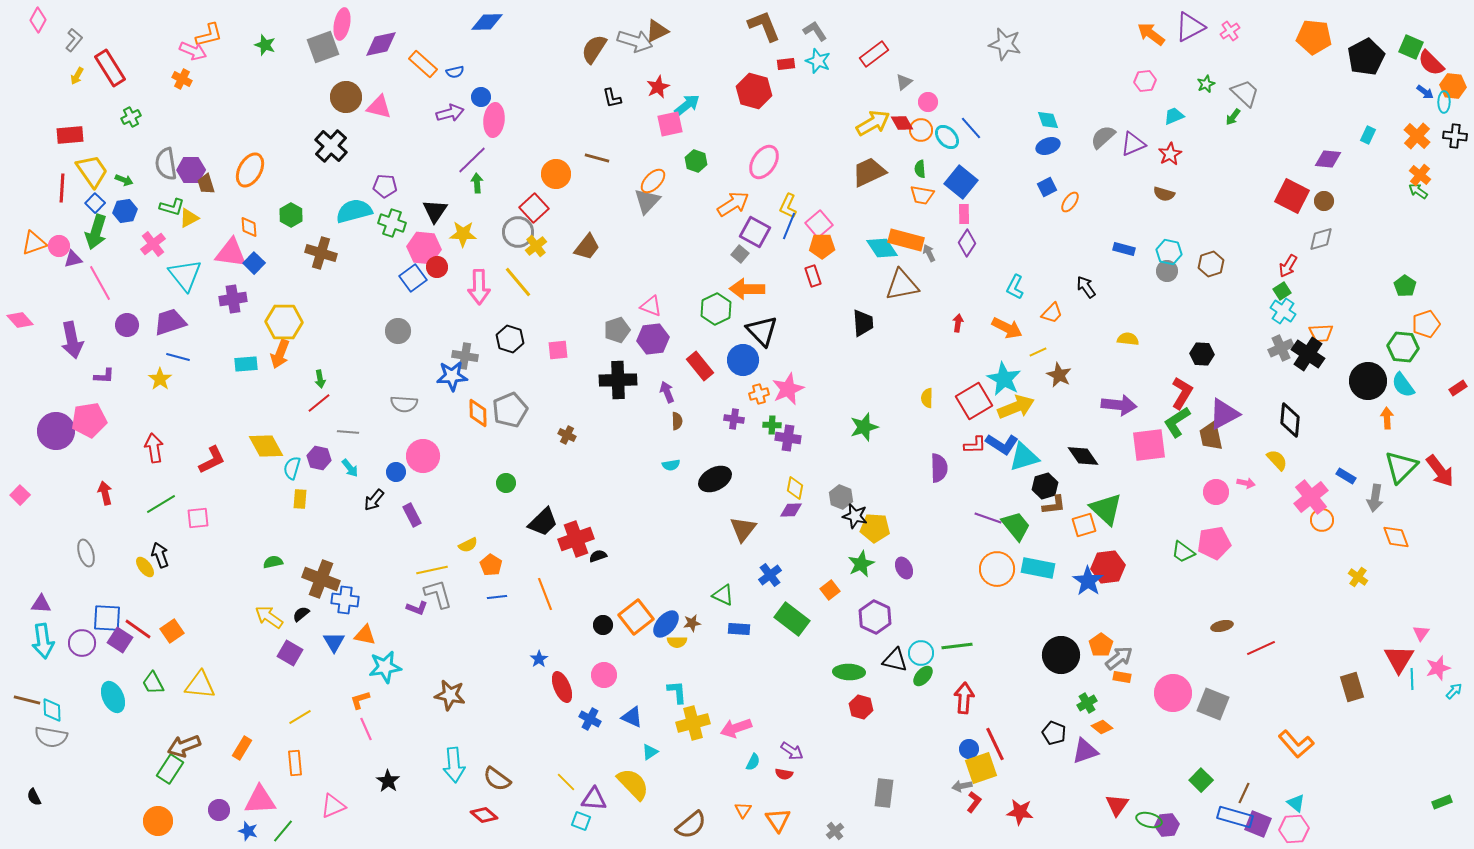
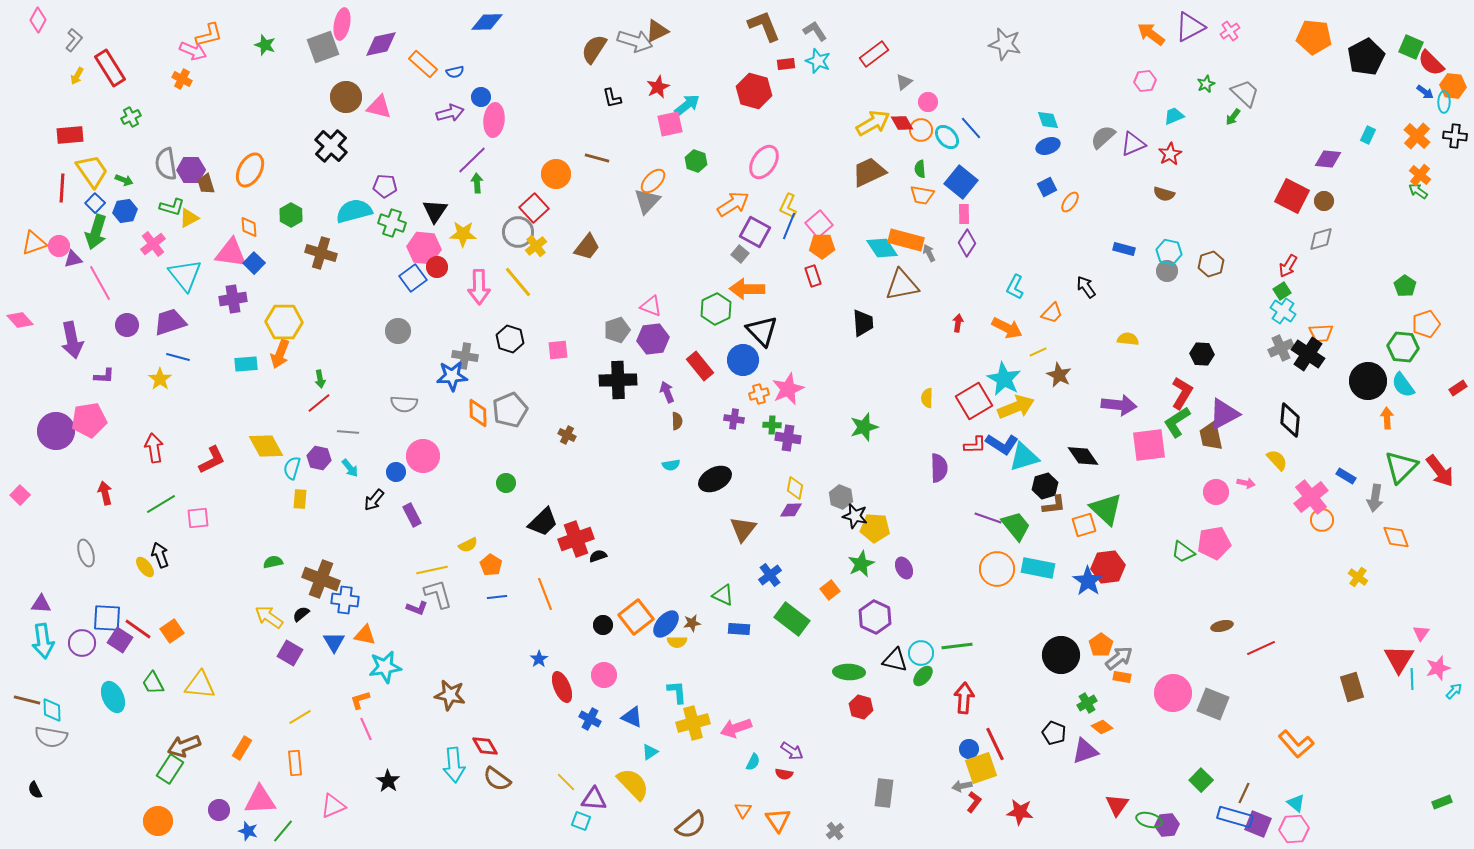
black semicircle at (34, 797): moved 1 px right, 7 px up
red diamond at (484, 815): moved 1 px right, 69 px up; rotated 20 degrees clockwise
